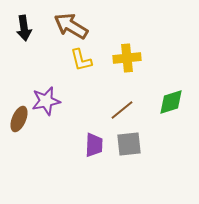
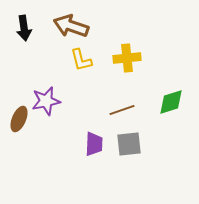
brown arrow: rotated 12 degrees counterclockwise
brown line: rotated 20 degrees clockwise
purple trapezoid: moved 1 px up
